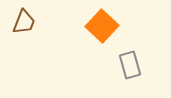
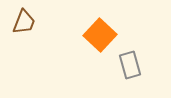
orange square: moved 2 px left, 9 px down
